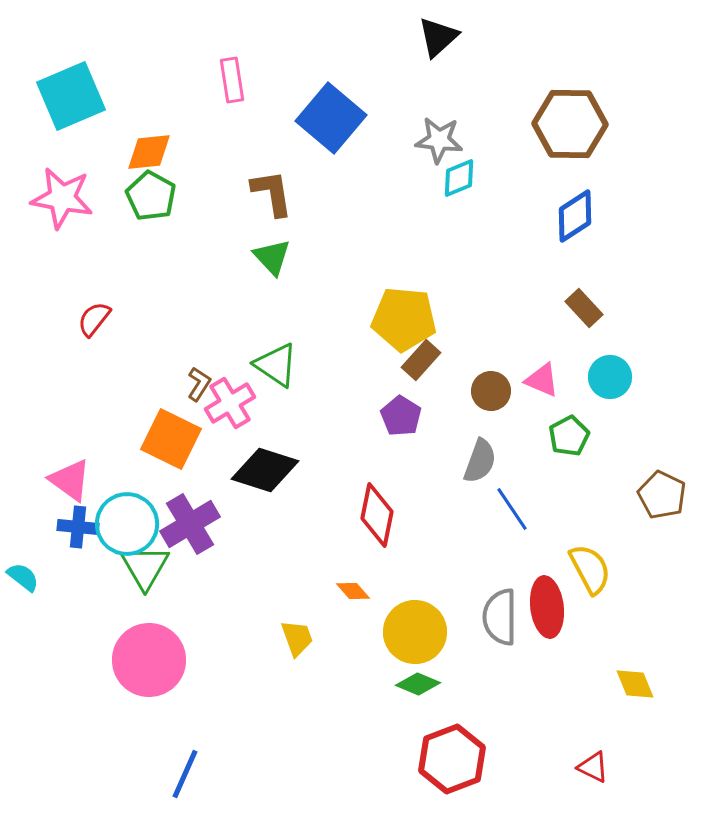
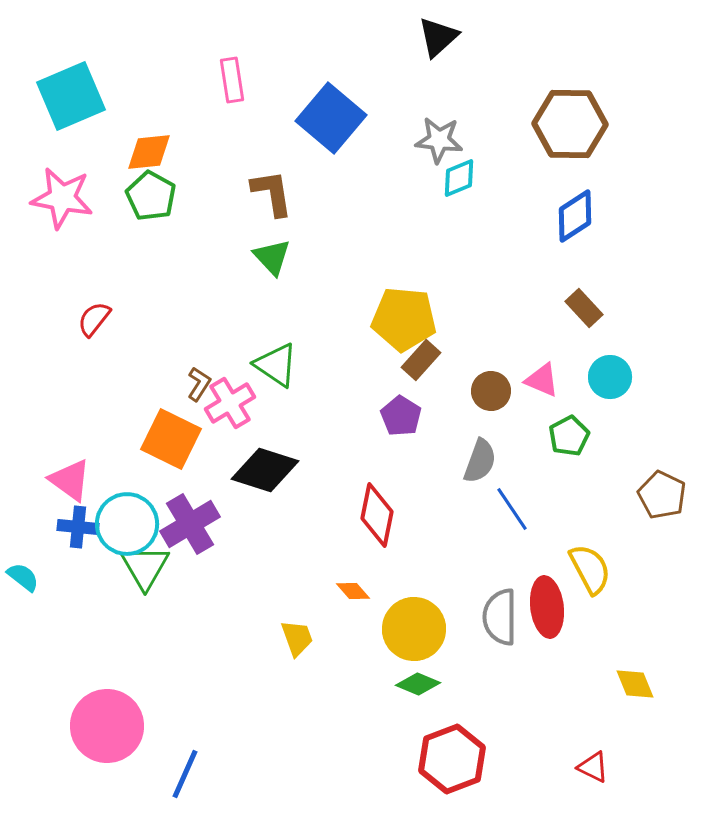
yellow circle at (415, 632): moved 1 px left, 3 px up
pink circle at (149, 660): moved 42 px left, 66 px down
